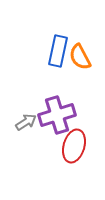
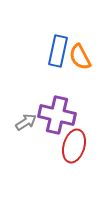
purple cross: rotated 30 degrees clockwise
